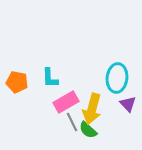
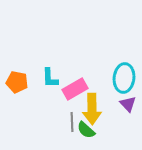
cyan ellipse: moved 7 px right
pink rectangle: moved 9 px right, 13 px up
yellow arrow: rotated 16 degrees counterclockwise
gray line: rotated 24 degrees clockwise
green semicircle: moved 2 px left
